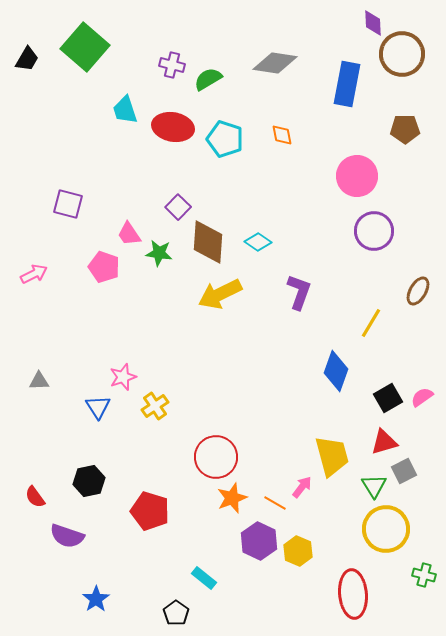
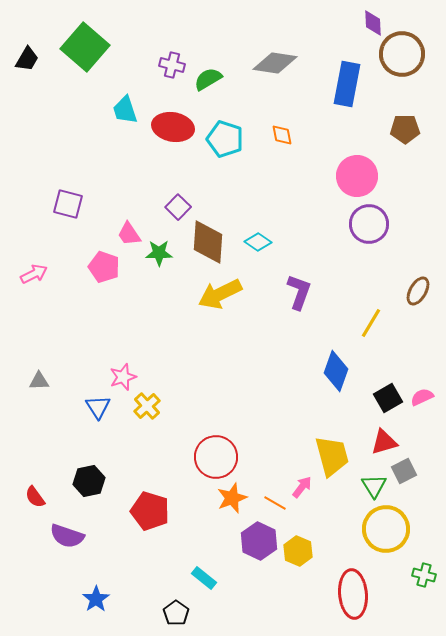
purple circle at (374, 231): moved 5 px left, 7 px up
green star at (159, 253): rotated 8 degrees counterclockwise
pink semicircle at (422, 397): rotated 10 degrees clockwise
yellow cross at (155, 406): moved 8 px left; rotated 8 degrees counterclockwise
